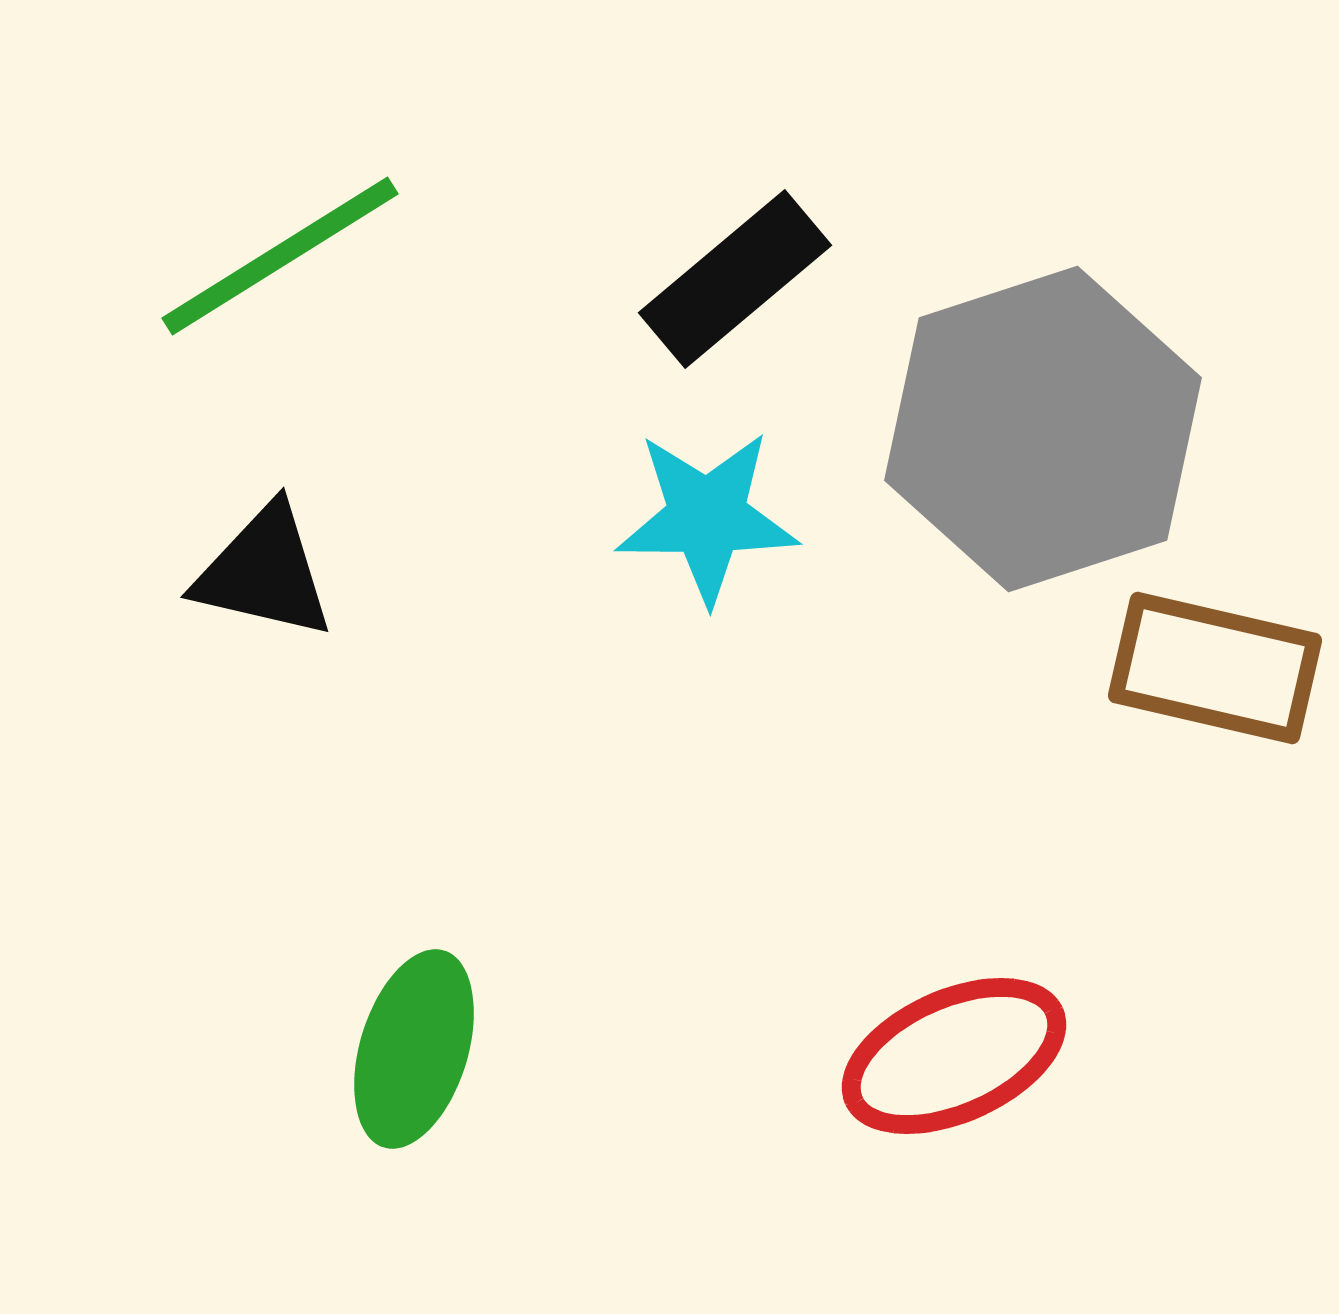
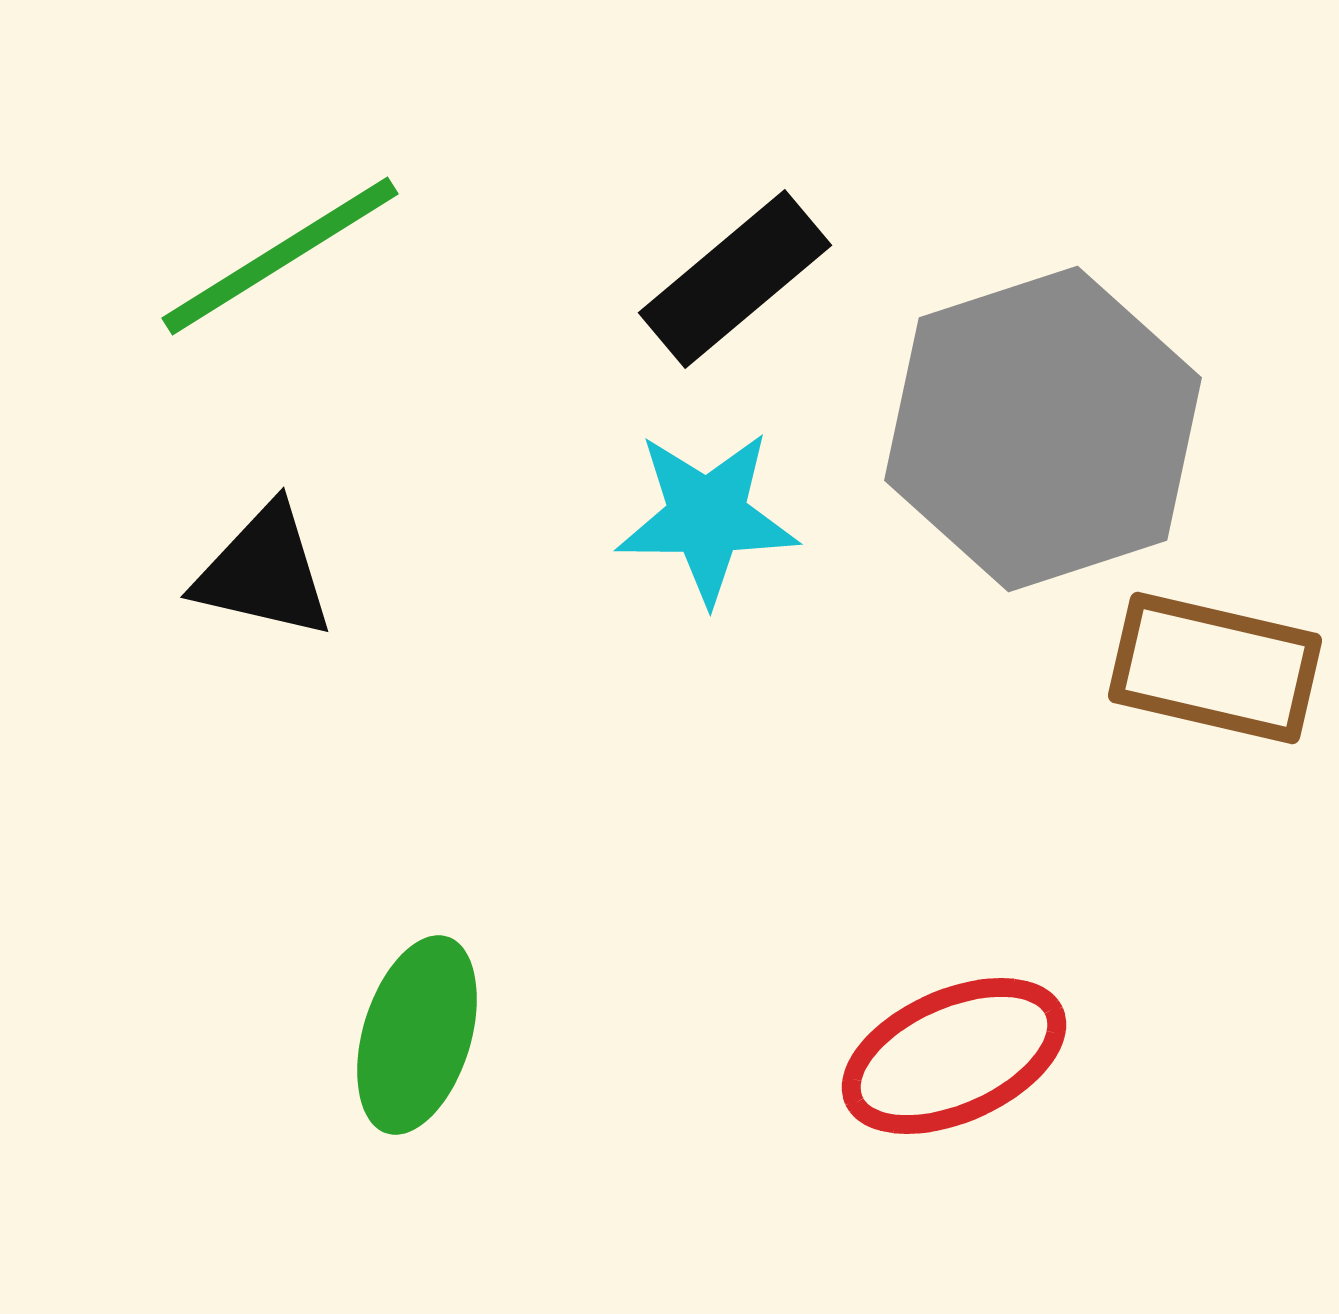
green ellipse: moved 3 px right, 14 px up
